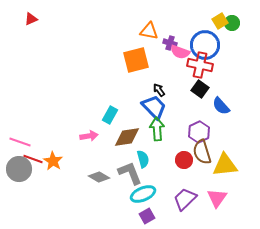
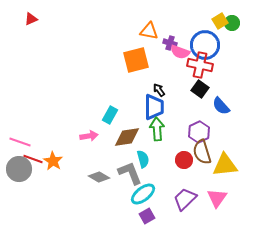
blue trapezoid: rotated 44 degrees clockwise
cyan ellipse: rotated 15 degrees counterclockwise
